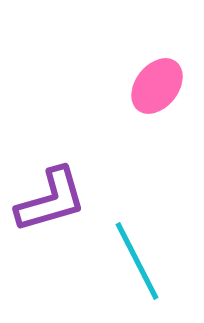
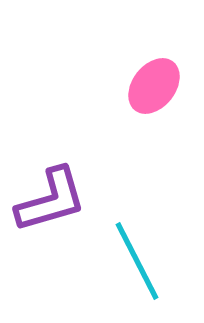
pink ellipse: moved 3 px left
